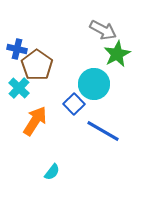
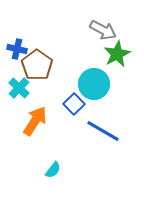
cyan semicircle: moved 1 px right, 2 px up
